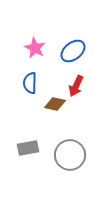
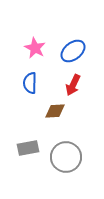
red arrow: moved 3 px left, 1 px up
brown diamond: moved 7 px down; rotated 15 degrees counterclockwise
gray circle: moved 4 px left, 2 px down
